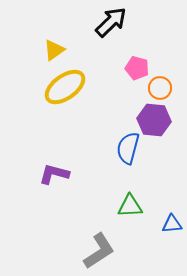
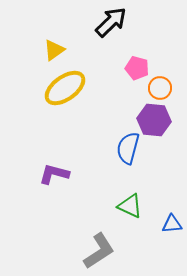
yellow ellipse: moved 1 px down
green triangle: rotated 28 degrees clockwise
